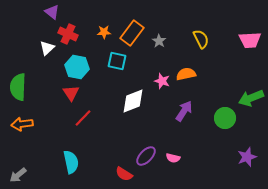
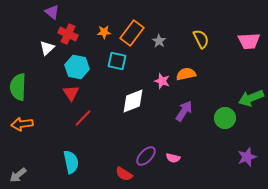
pink trapezoid: moved 1 px left, 1 px down
